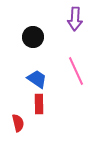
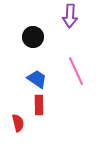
purple arrow: moved 5 px left, 3 px up
red rectangle: moved 1 px down
